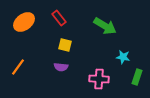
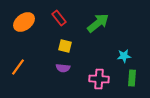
green arrow: moved 7 px left, 3 px up; rotated 70 degrees counterclockwise
yellow square: moved 1 px down
cyan star: moved 1 px right, 1 px up; rotated 16 degrees counterclockwise
purple semicircle: moved 2 px right, 1 px down
green rectangle: moved 5 px left, 1 px down; rotated 14 degrees counterclockwise
